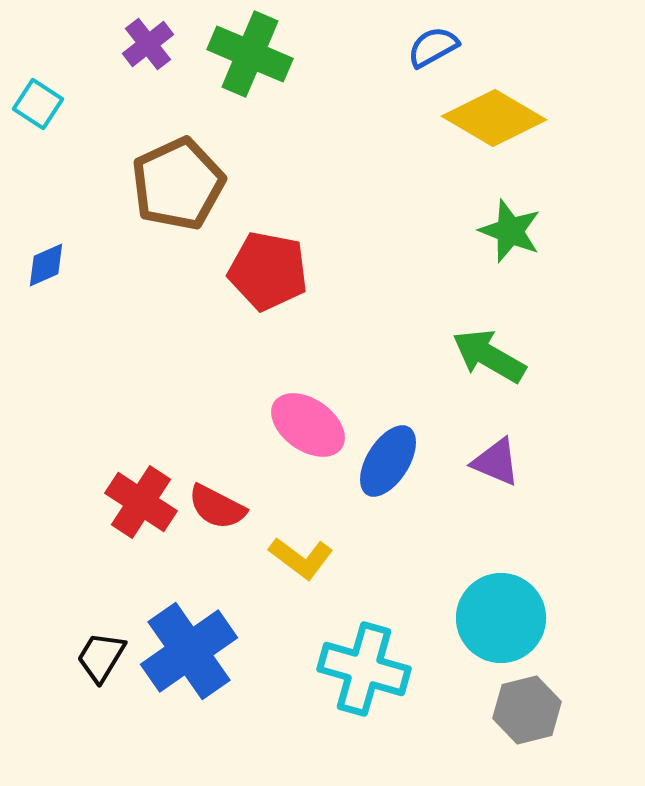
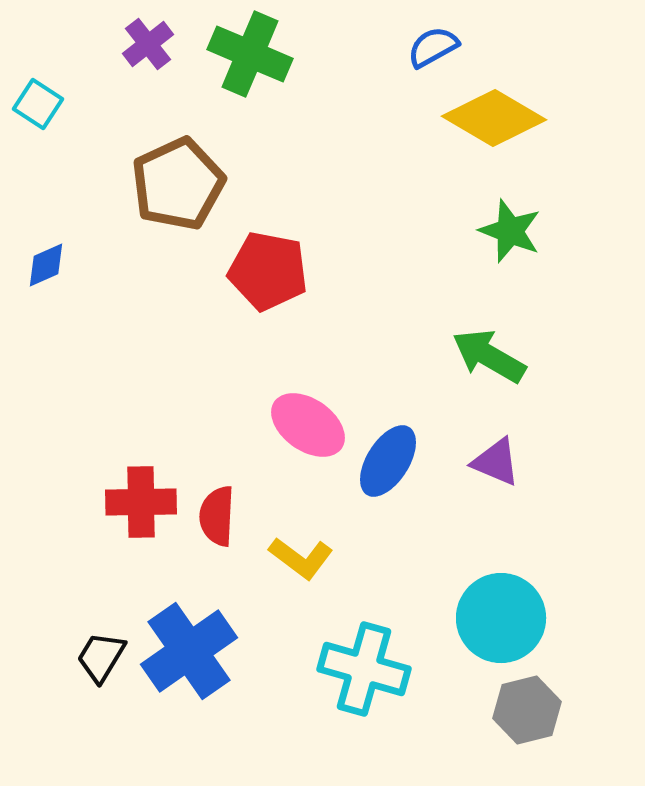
red cross: rotated 34 degrees counterclockwise
red semicircle: moved 9 px down; rotated 66 degrees clockwise
